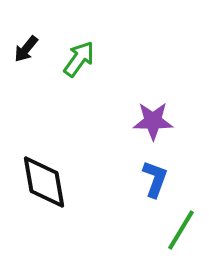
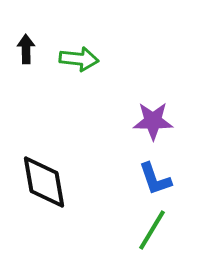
black arrow: rotated 140 degrees clockwise
green arrow: rotated 60 degrees clockwise
blue L-shape: rotated 141 degrees clockwise
green line: moved 29 px left
